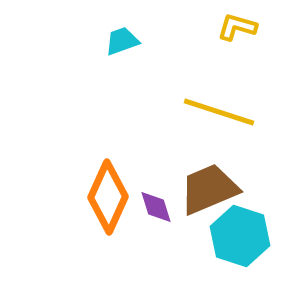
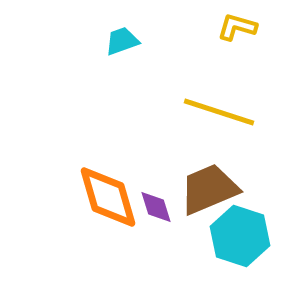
orange diamond: rotated 40 degrees counterclockwise
